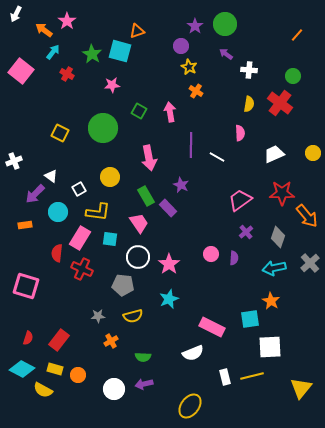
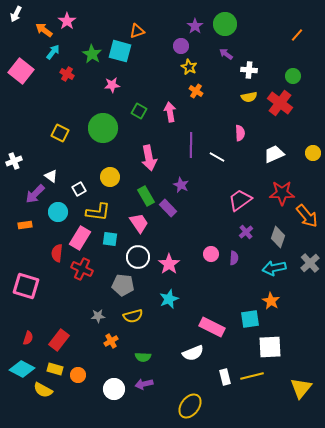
yellow semicircle at (249, 104): moved 7 px up; rotated 70 degrees clockwise
